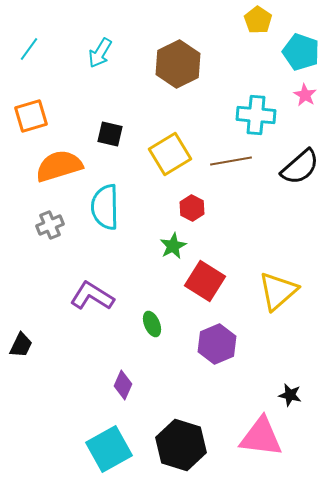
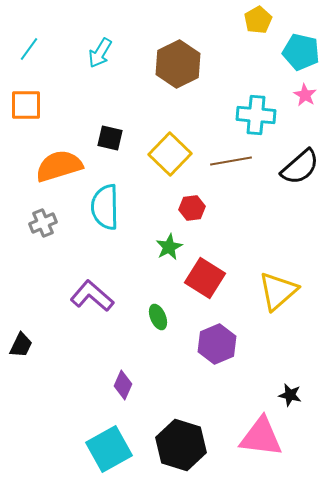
yellow pentagon: rotated 8 degrees clockwise
cyan pentagon: rotated 6 degrees counterclockwise
orange square: moved 5 px left, 11 px up; rotated 16 degrees clockwise
black square: moved 4 px down
yellow square: rotated 15 degrees counterclockwise
red hexagon: rotated 25 degrees clockwise
gray cross: moved 7 px left, 2 px up
green star: moved 4 px left, 1 px down
red square: moved 3 px up
purple L-shape: rotated 9 degrees clockwise
green ellipse: moved 6 px right, 7 px up
